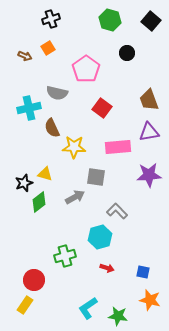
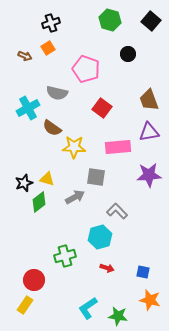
black cross: moved 4 px down
black circle: moved 1 px right, 1 px down
pink pentagon: rotated 16 degrees counterclockwise
cyan cross: moved 1 px left; rotated 15 degrees counterclockwise
brown semicircle: rotated 30 degrees counterclockwise
yellow triangle: moved 2 px right, 5 px down
